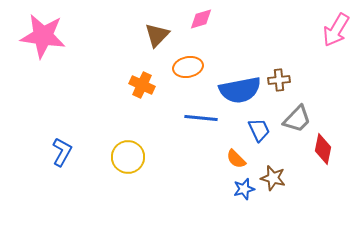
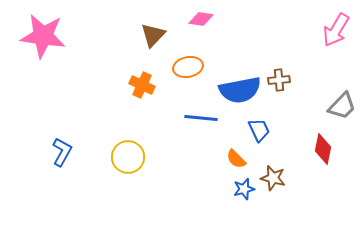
pink diamond: rotated 25 degrees clockwise
brown triangle: moved 4 px left
gray trapezoid: moved 45 px right, 13 px up
